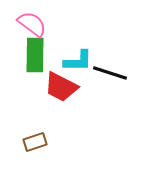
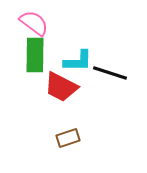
pink semicircle: moved 2 px right, 1 px up
brown rectangle: moved 33 px right, 4 px up
